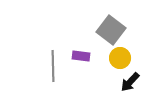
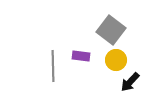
yellow circle: moved 4 px left, 2 px down
